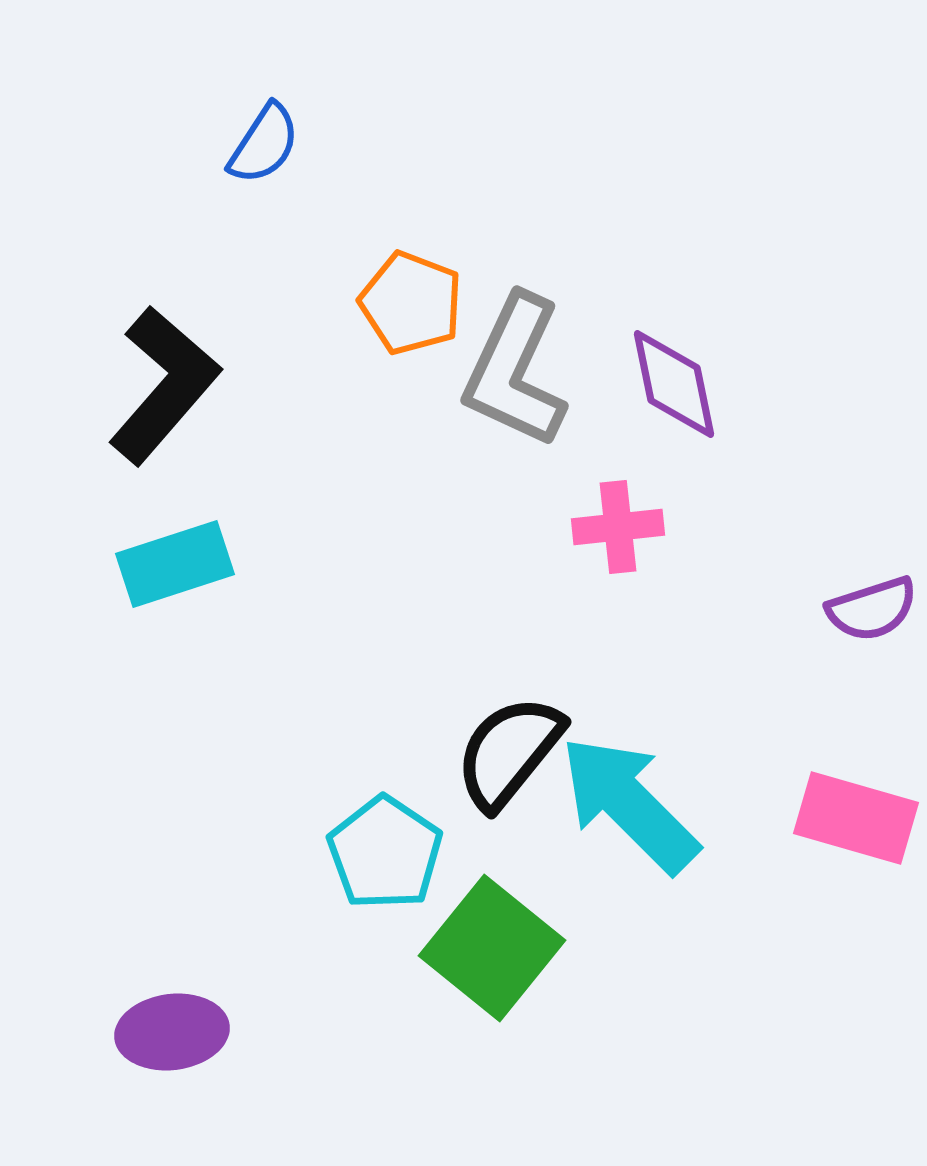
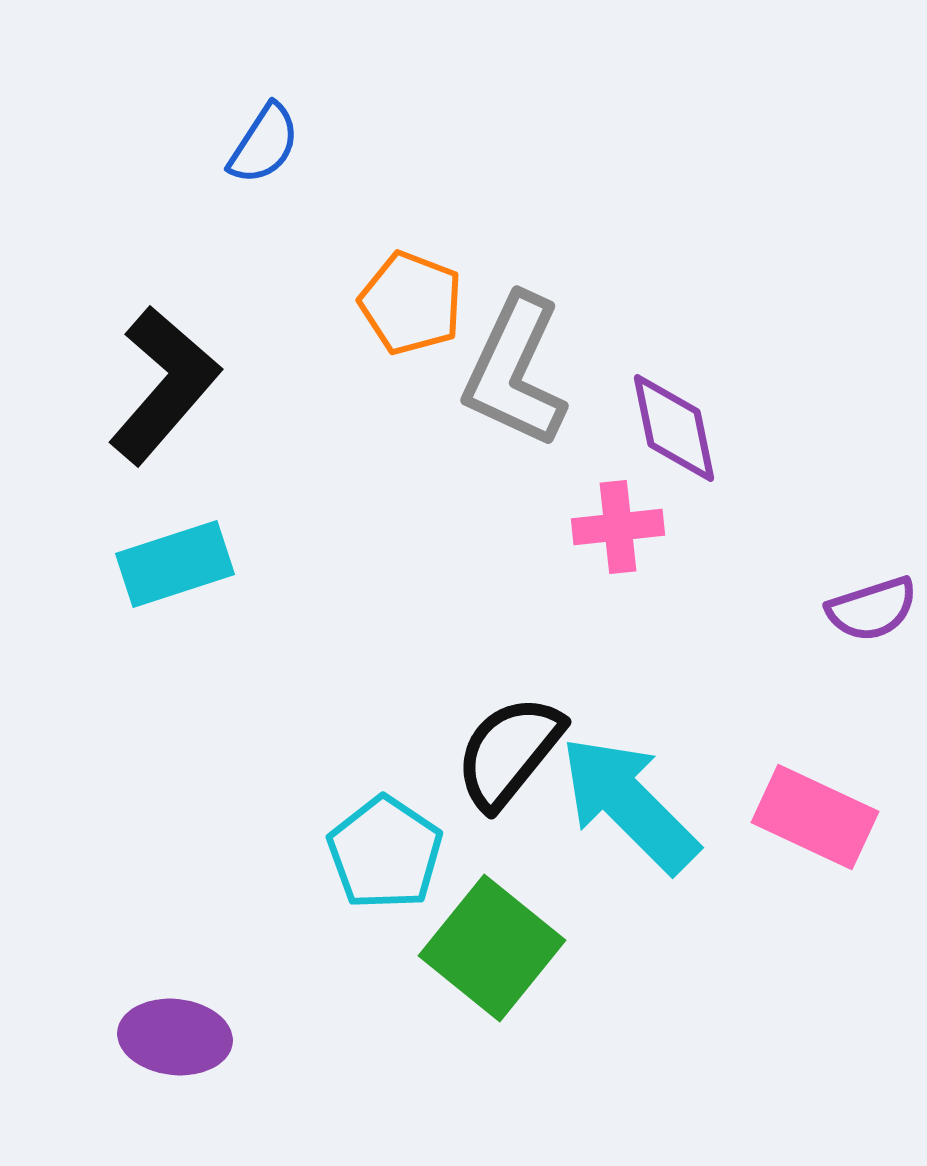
purple diamond: moved 44 px down
pink rectangle: moved 41 px left, 1 px up; rotated 9 degrees clockwise
purple ellipse: moved 3 px right, 5 px down; rotated 13 degrees clockwise
